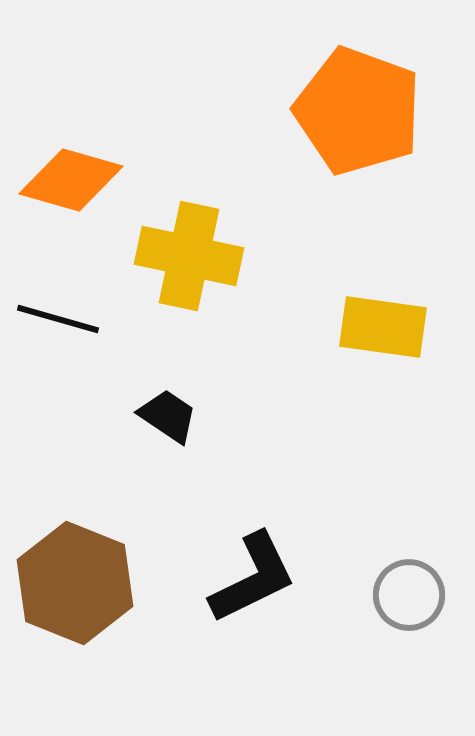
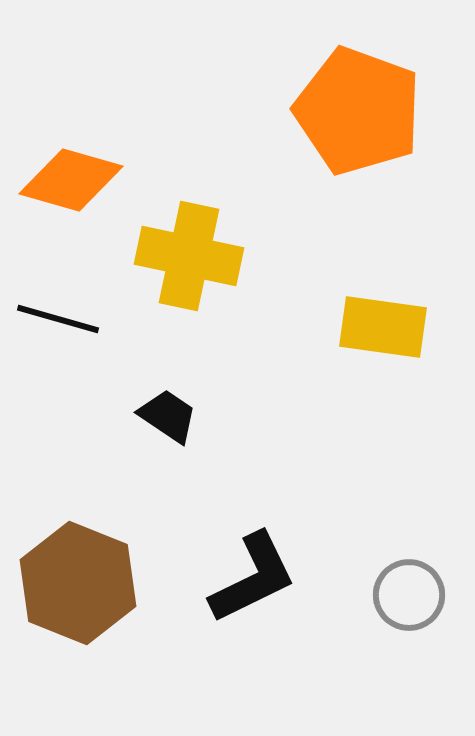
brown hexagon: moved 3 px right
